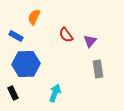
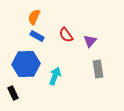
blue rectangle: moved 21 px right
cyan arrow: moved 17 px up
